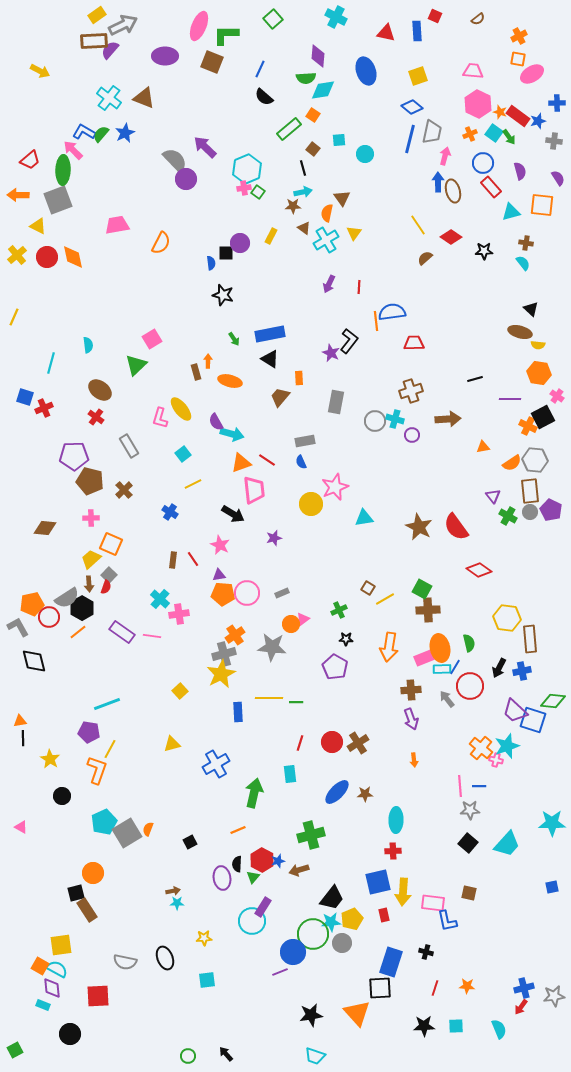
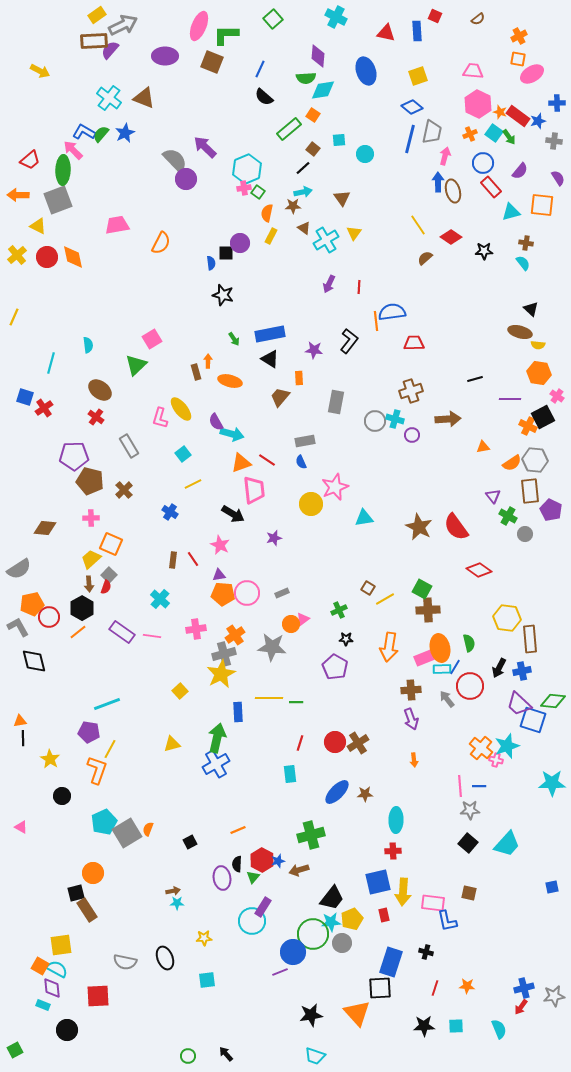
black line at (303, 168): rotated 63 degrees clockwise
purple semicircle at (520, 171): rotated 54 degrees clockwise
orange semicircle at (327, 213): moved 60 px left
purple star at (331, 353): moved 17 px left, 3 px up; rotated 18 degrees counterclockwise
red cross at (44, 408): rotated 12 degrees counterclockwise
gray circle at (530, 512): moved 5 px left, 22 px down
gray semicircle at (67, 598): moved 48 px left, 29 px up
pink cross at (179, 614): moved 17 px right, 15 px down
purple trapezoid at (515, 711): moved 4 px right, 7 px up
red circle at (332, 742): moved 3 px right
green arrow at (254, 793): moved 37 px left, 55 px up
cyan star at (552, 823): moved 40 px up
black circle at (70, 1034): moved 3 px left, 4 px up
